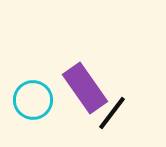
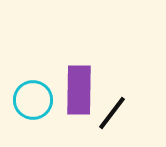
purple rectangle: moved 6 px left, 2 px down; rotated 36 degrees clockwise
